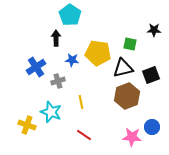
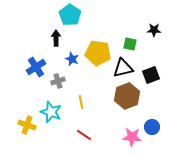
blue star: moved 1 px up; rotated 16 degrees clockwise
